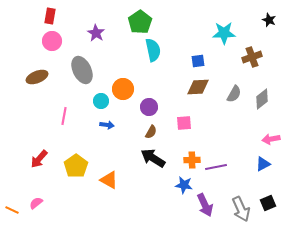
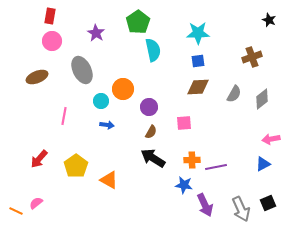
green pentagon: moved 2 px left
cyan star: moved 26 px left
orange line: moved 4 px right, 1 px down
